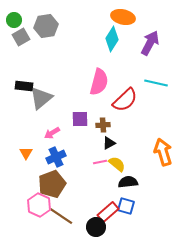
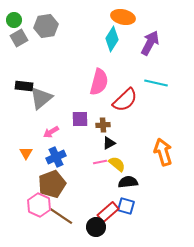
gray square: moved 2 px left, 1 px down
pink arrow: moved 1 px left, 1 px up
